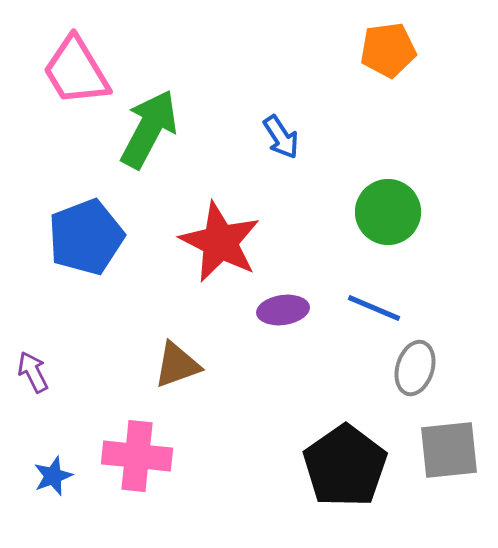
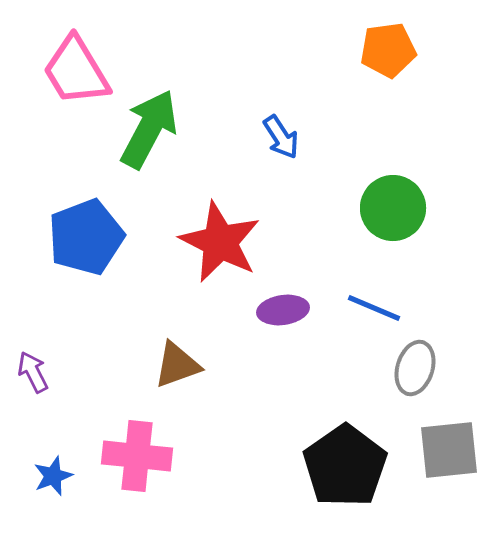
green circle: moved 5 px right, 4 px up
